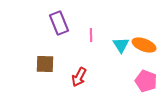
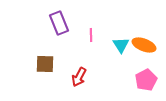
pink pentagon: moved 1 px up; rotated 25 degrees clockwise
